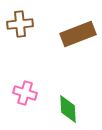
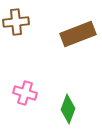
brown cross: moved 4 px left, 2 px up
green diamond: rotated 24 degrees clockwise
